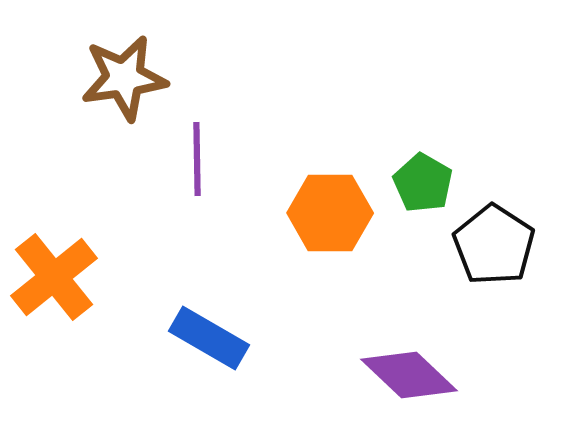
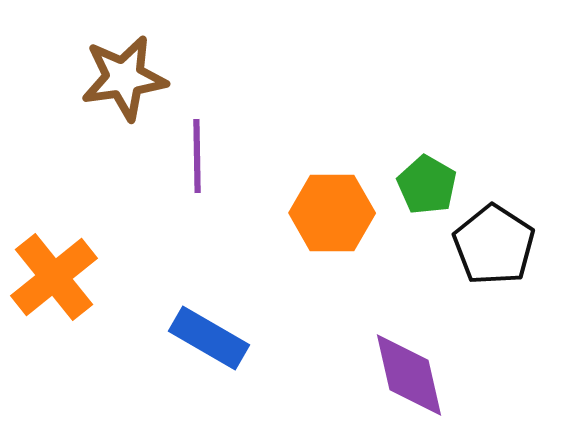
purple line: moved 3 px up
green pentagon: moved 4 px right, 2 px down
orange hexagon: moved 2 px right
purple diamond: rotated 34 degrees clockwise
